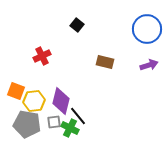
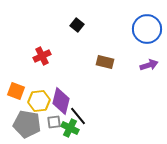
yellow hexagon: moved 5 px right
